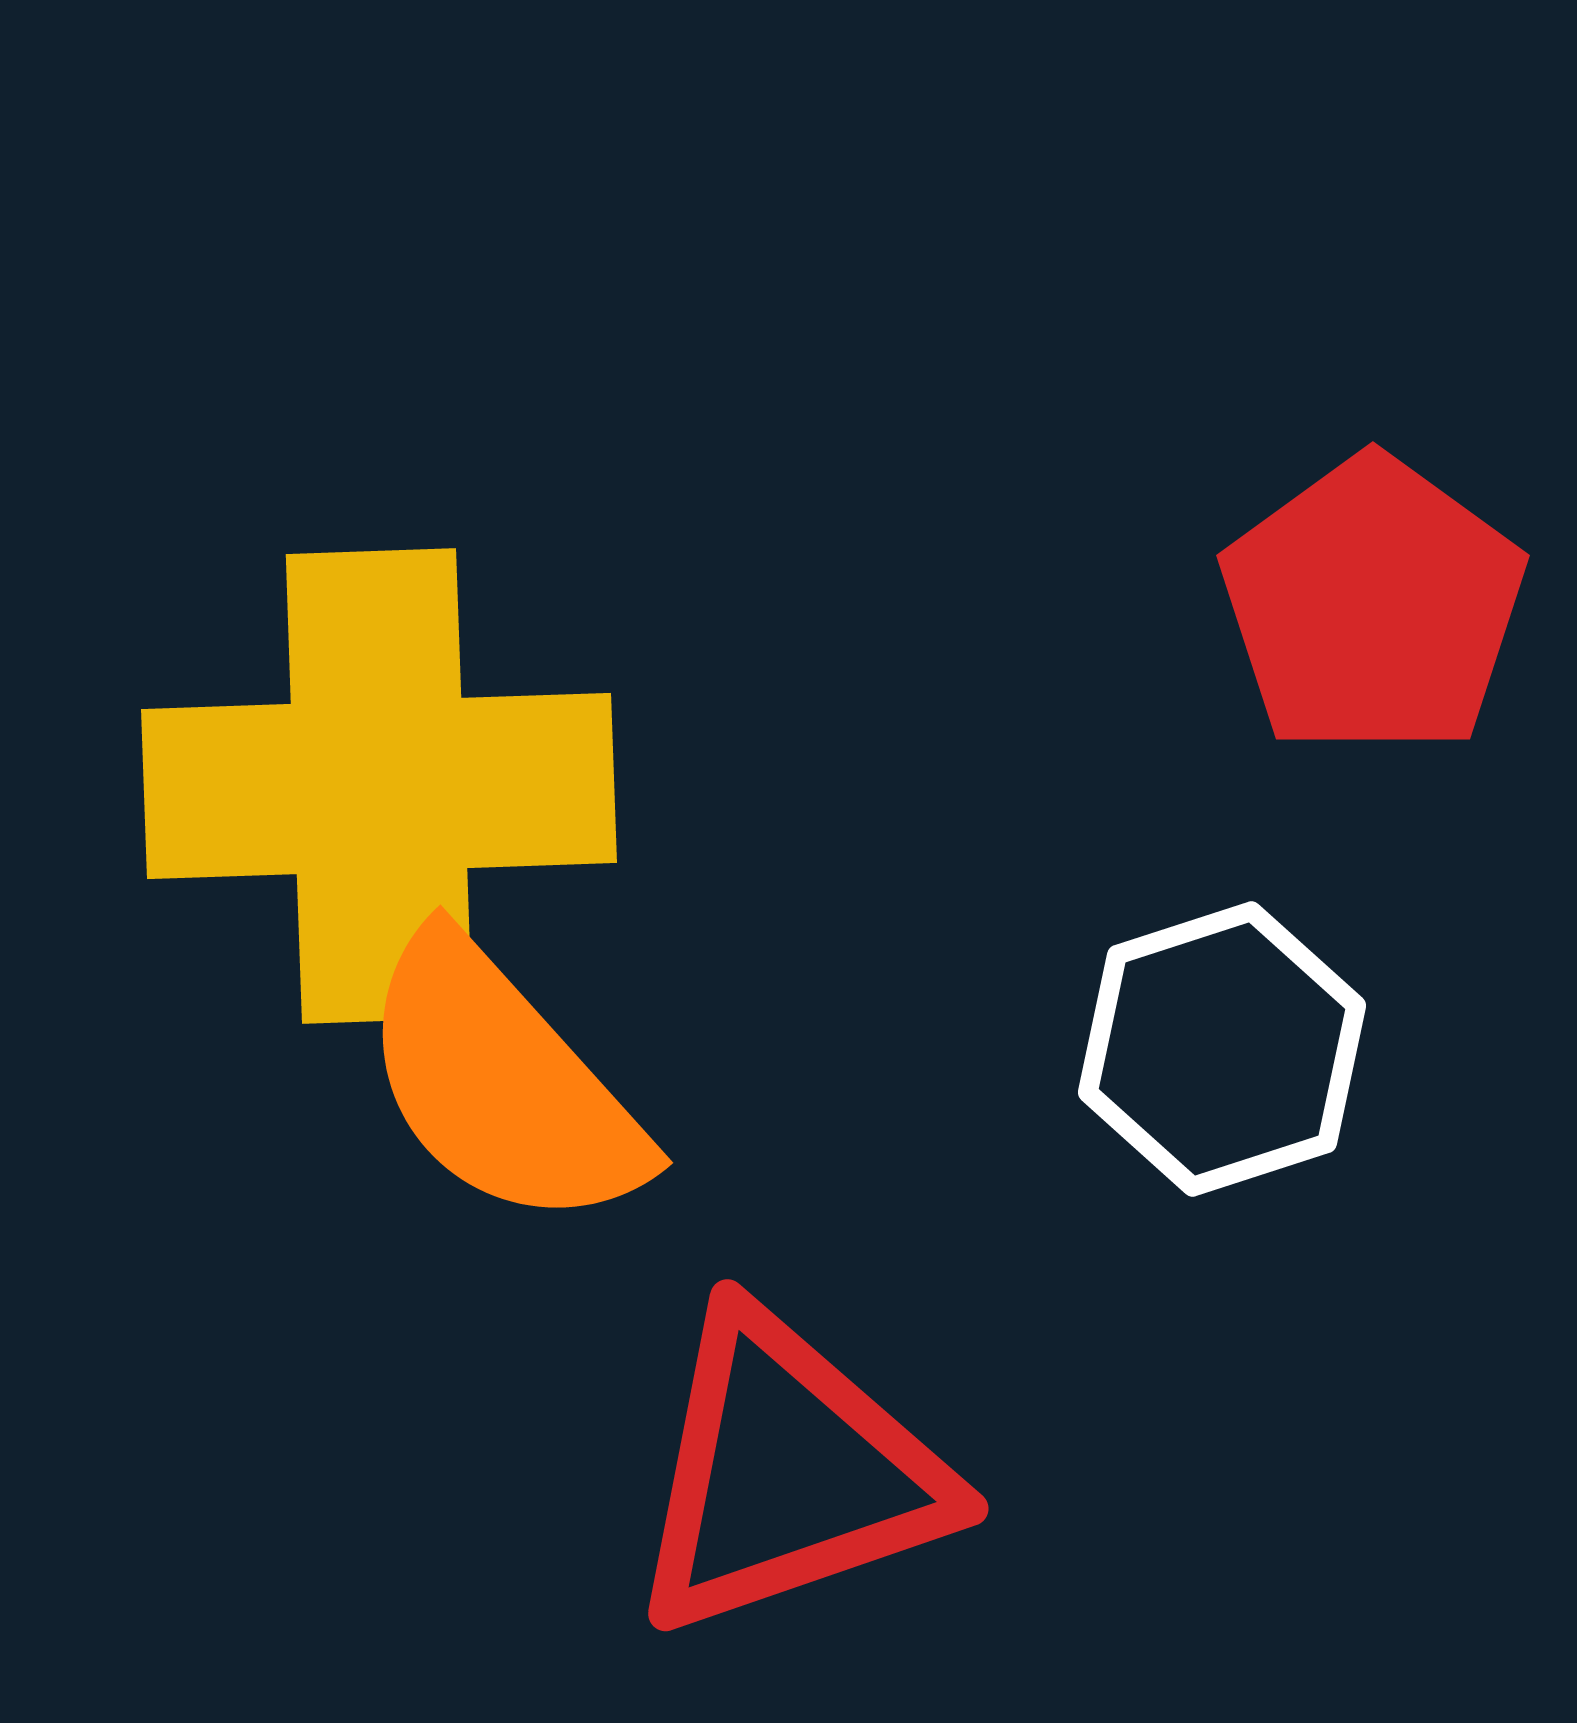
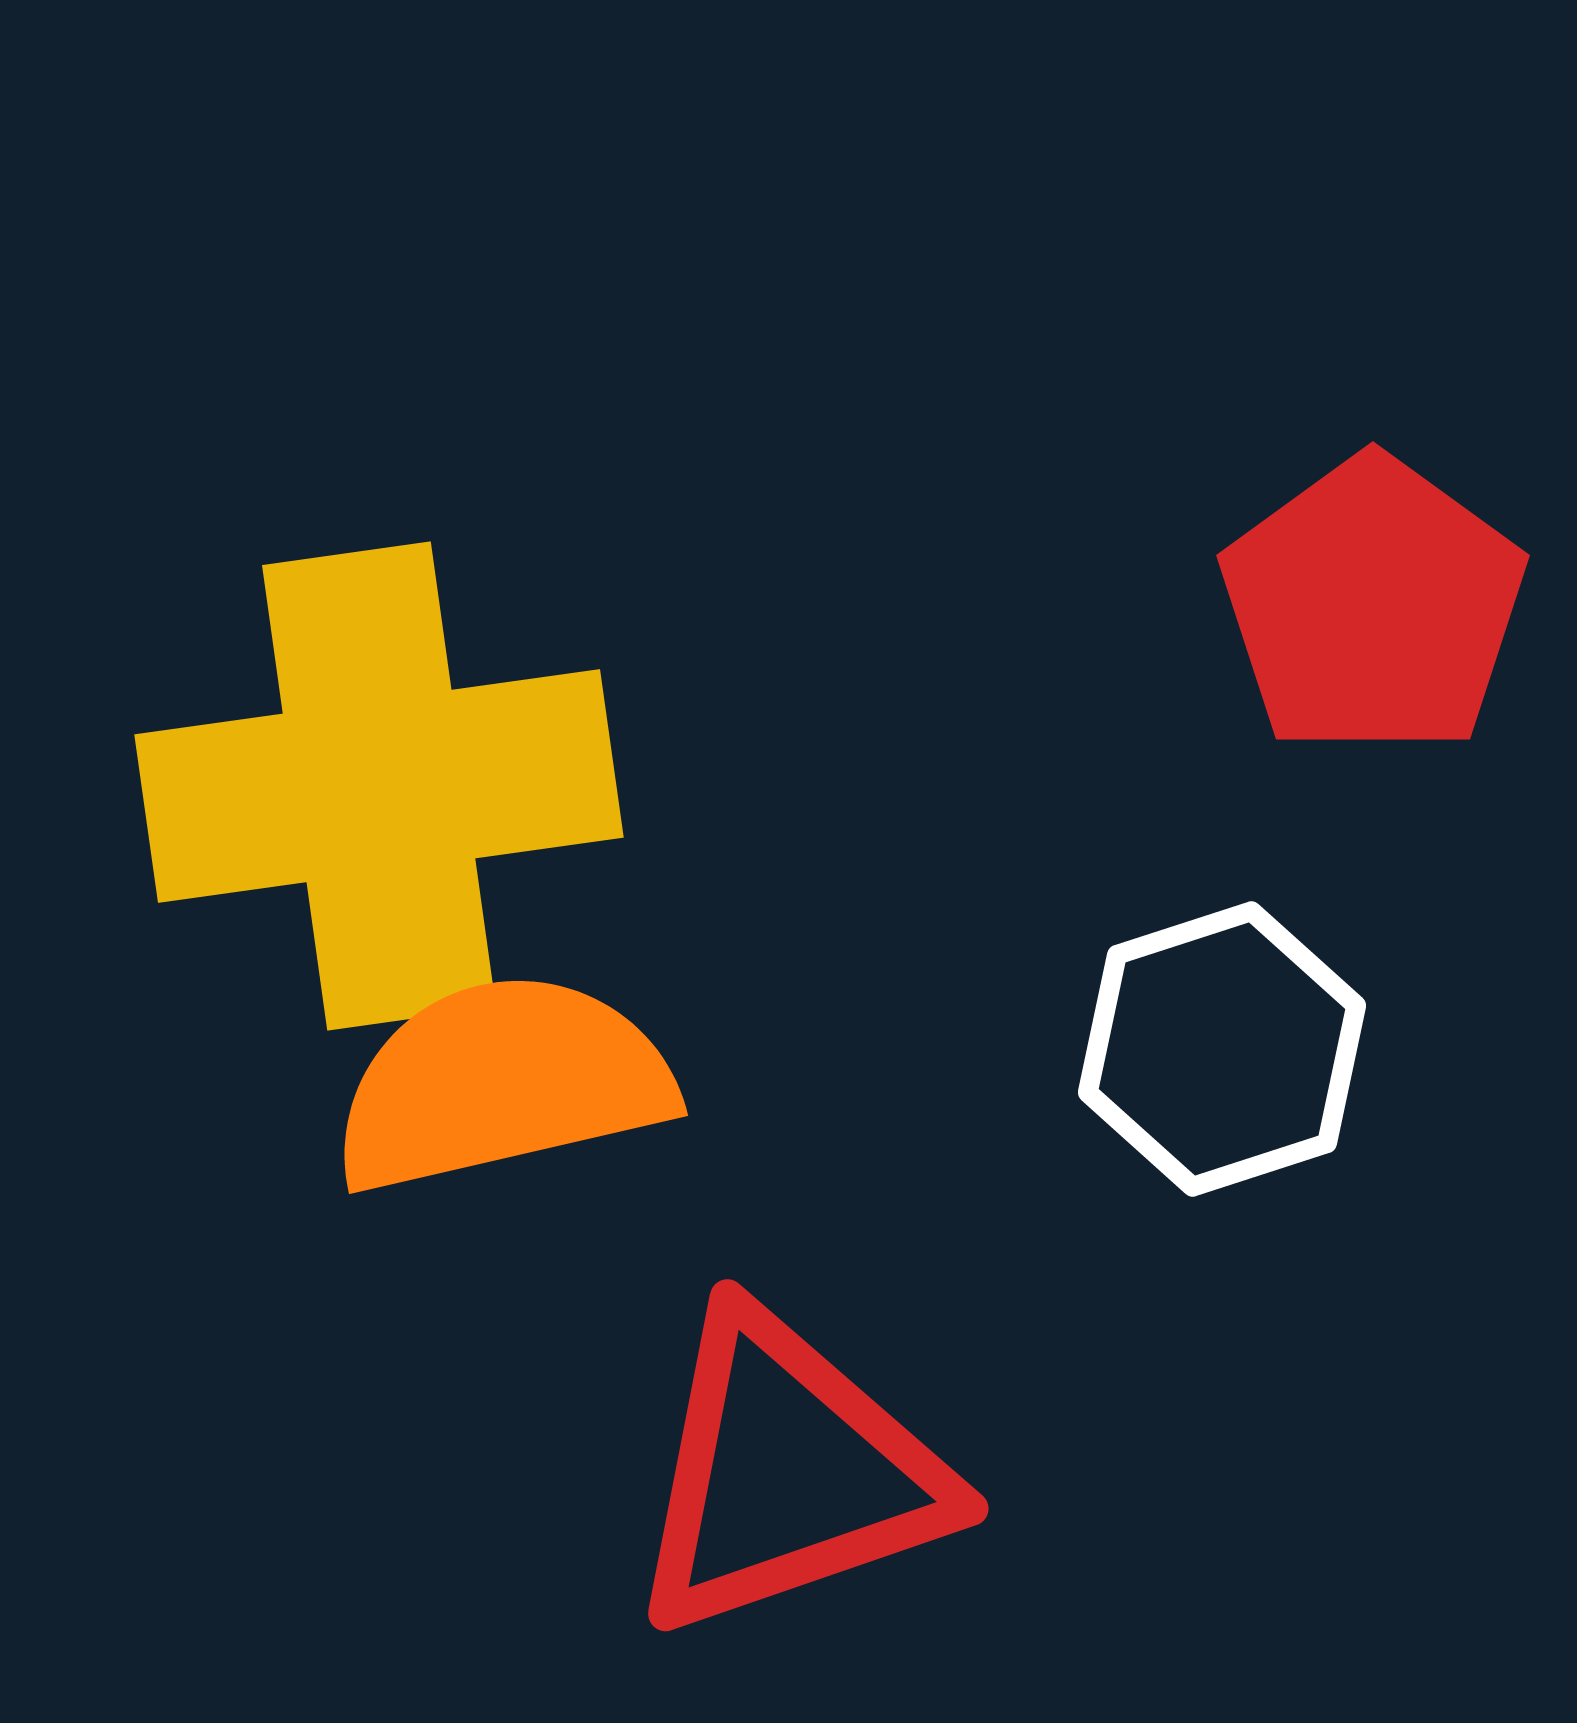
yellow cross: rotated 6 degrees counterclockwise
orange semicircle: rotated 119 degrees clockwise
